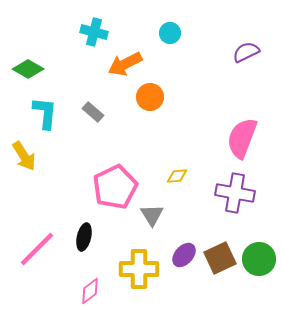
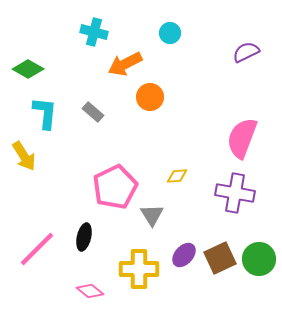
pink diamond: rotated 76 degrees clockwise
